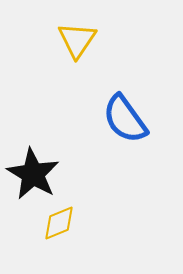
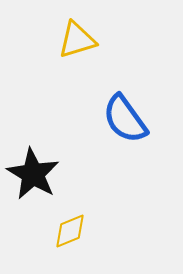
yellow triangle: rotated 39 degrees clockwise
yellow diamond: moved 11 px right, 8 px down
